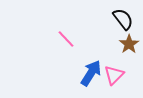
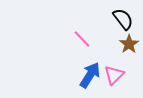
pink line: moved 16 px right
blue arrow: moved 1 px left, 2 px down
